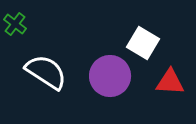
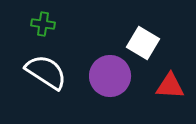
green cross: moved 28 px right; rotated 30 degrees counterclockwise
red triangle: moved 4 px down
